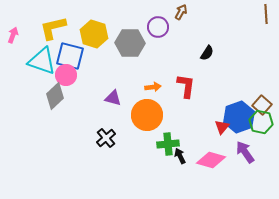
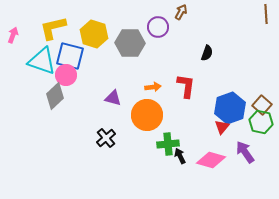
black semicircle: rotated 14 degrees counterclockwise
blue hexagon: moved 9 px left, 9 px up
